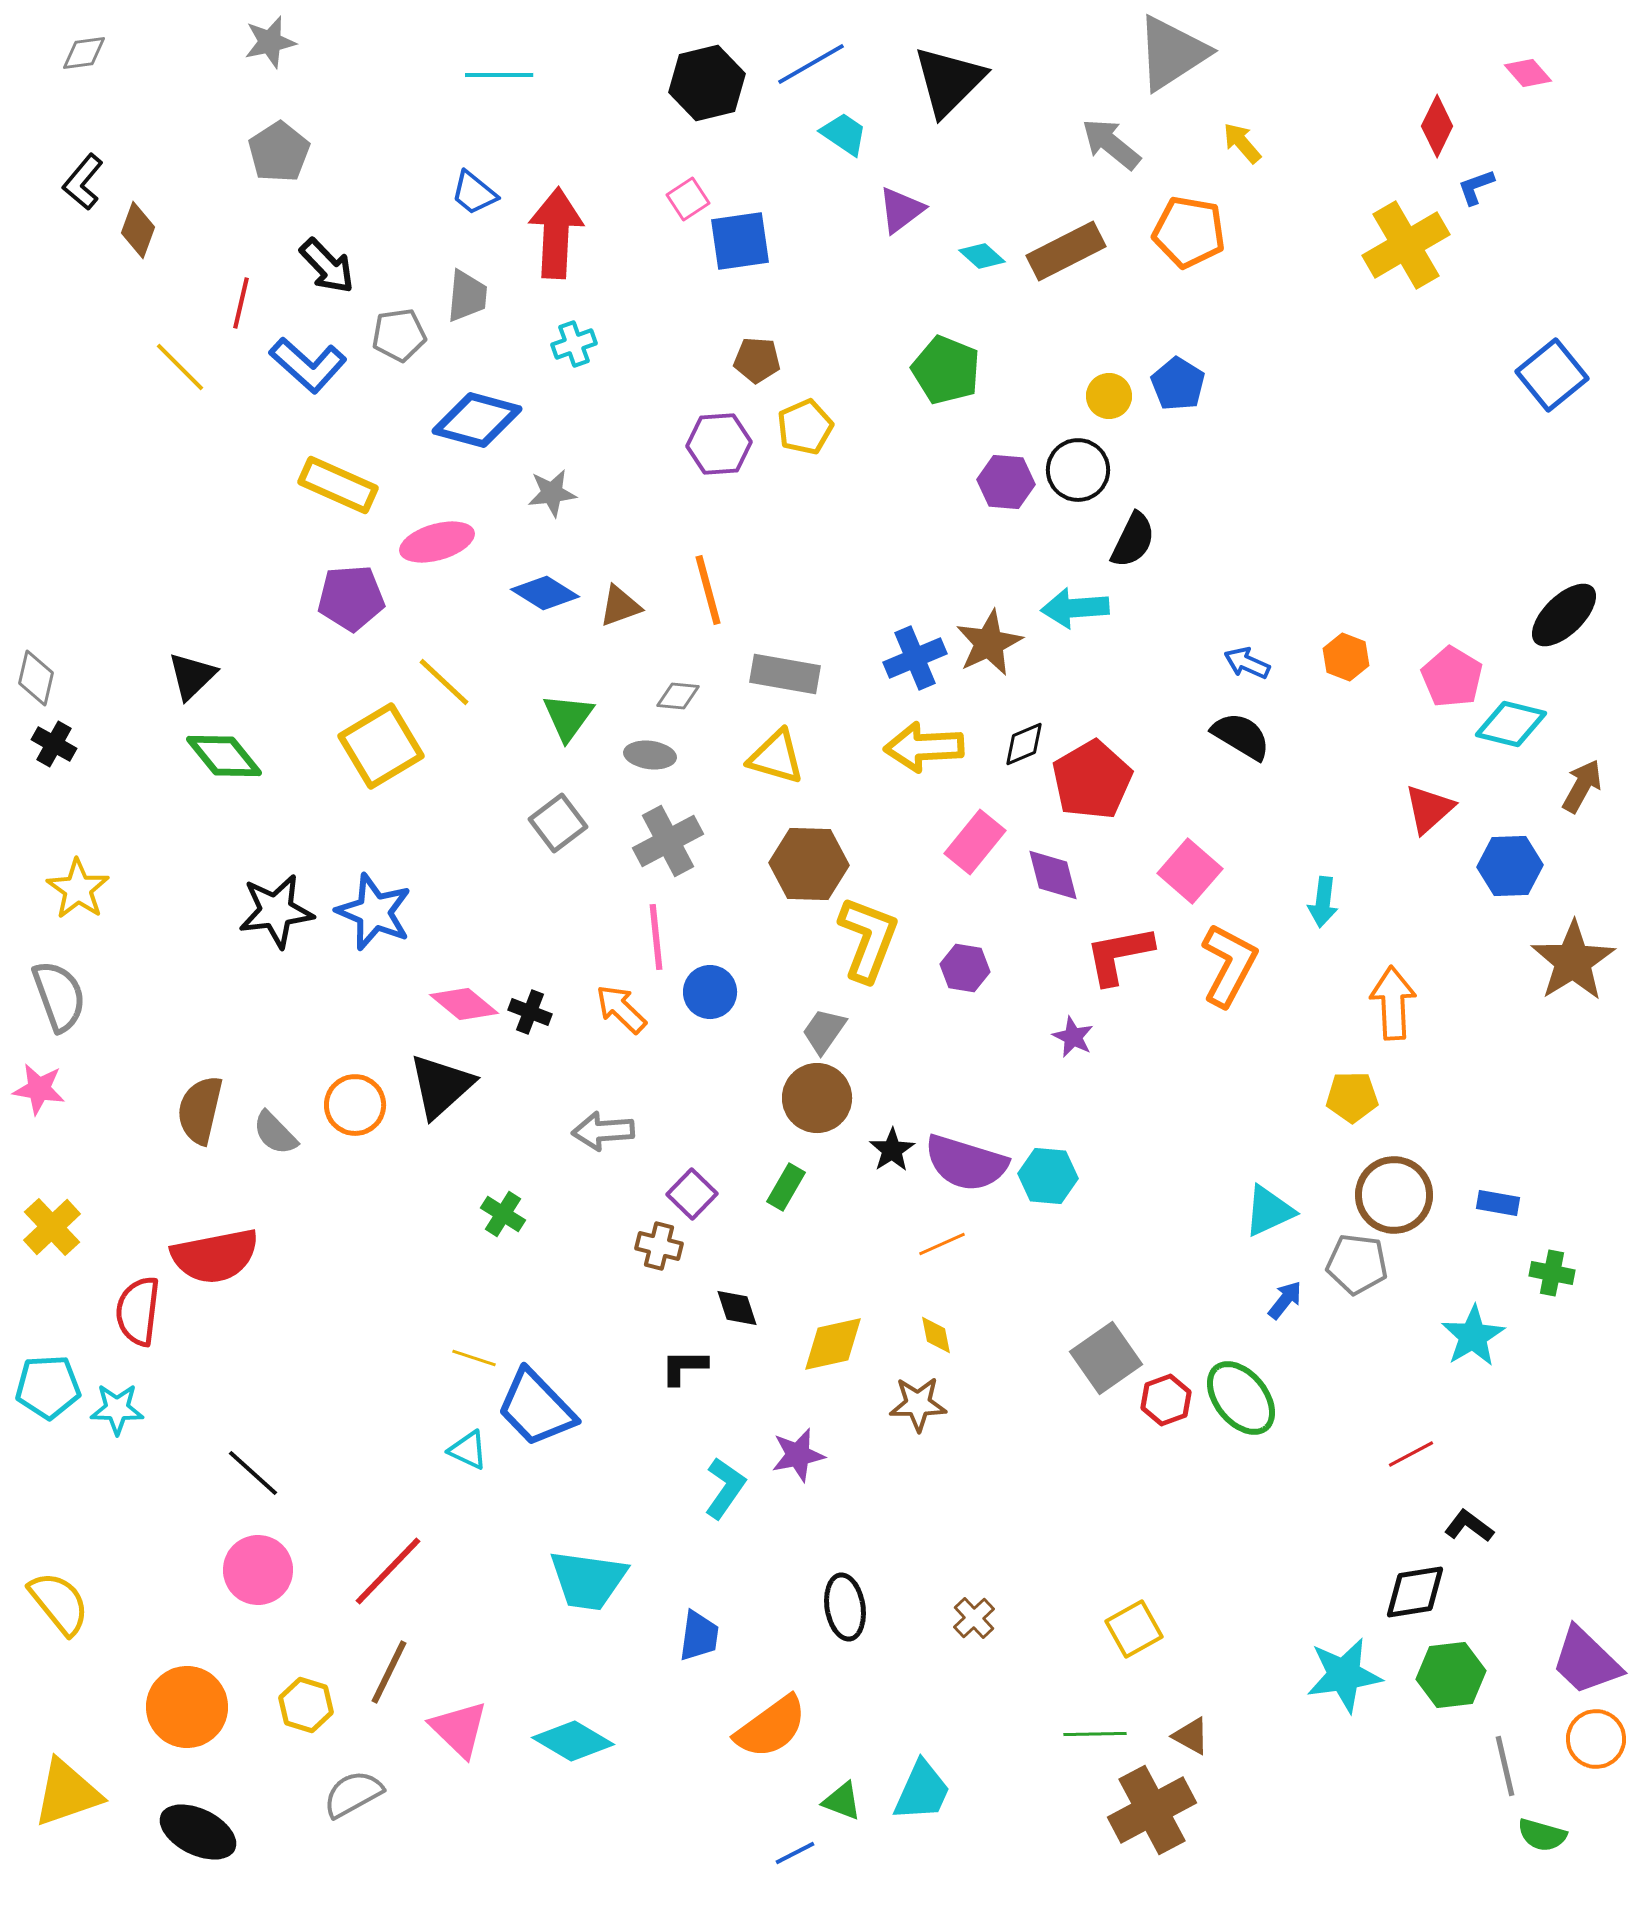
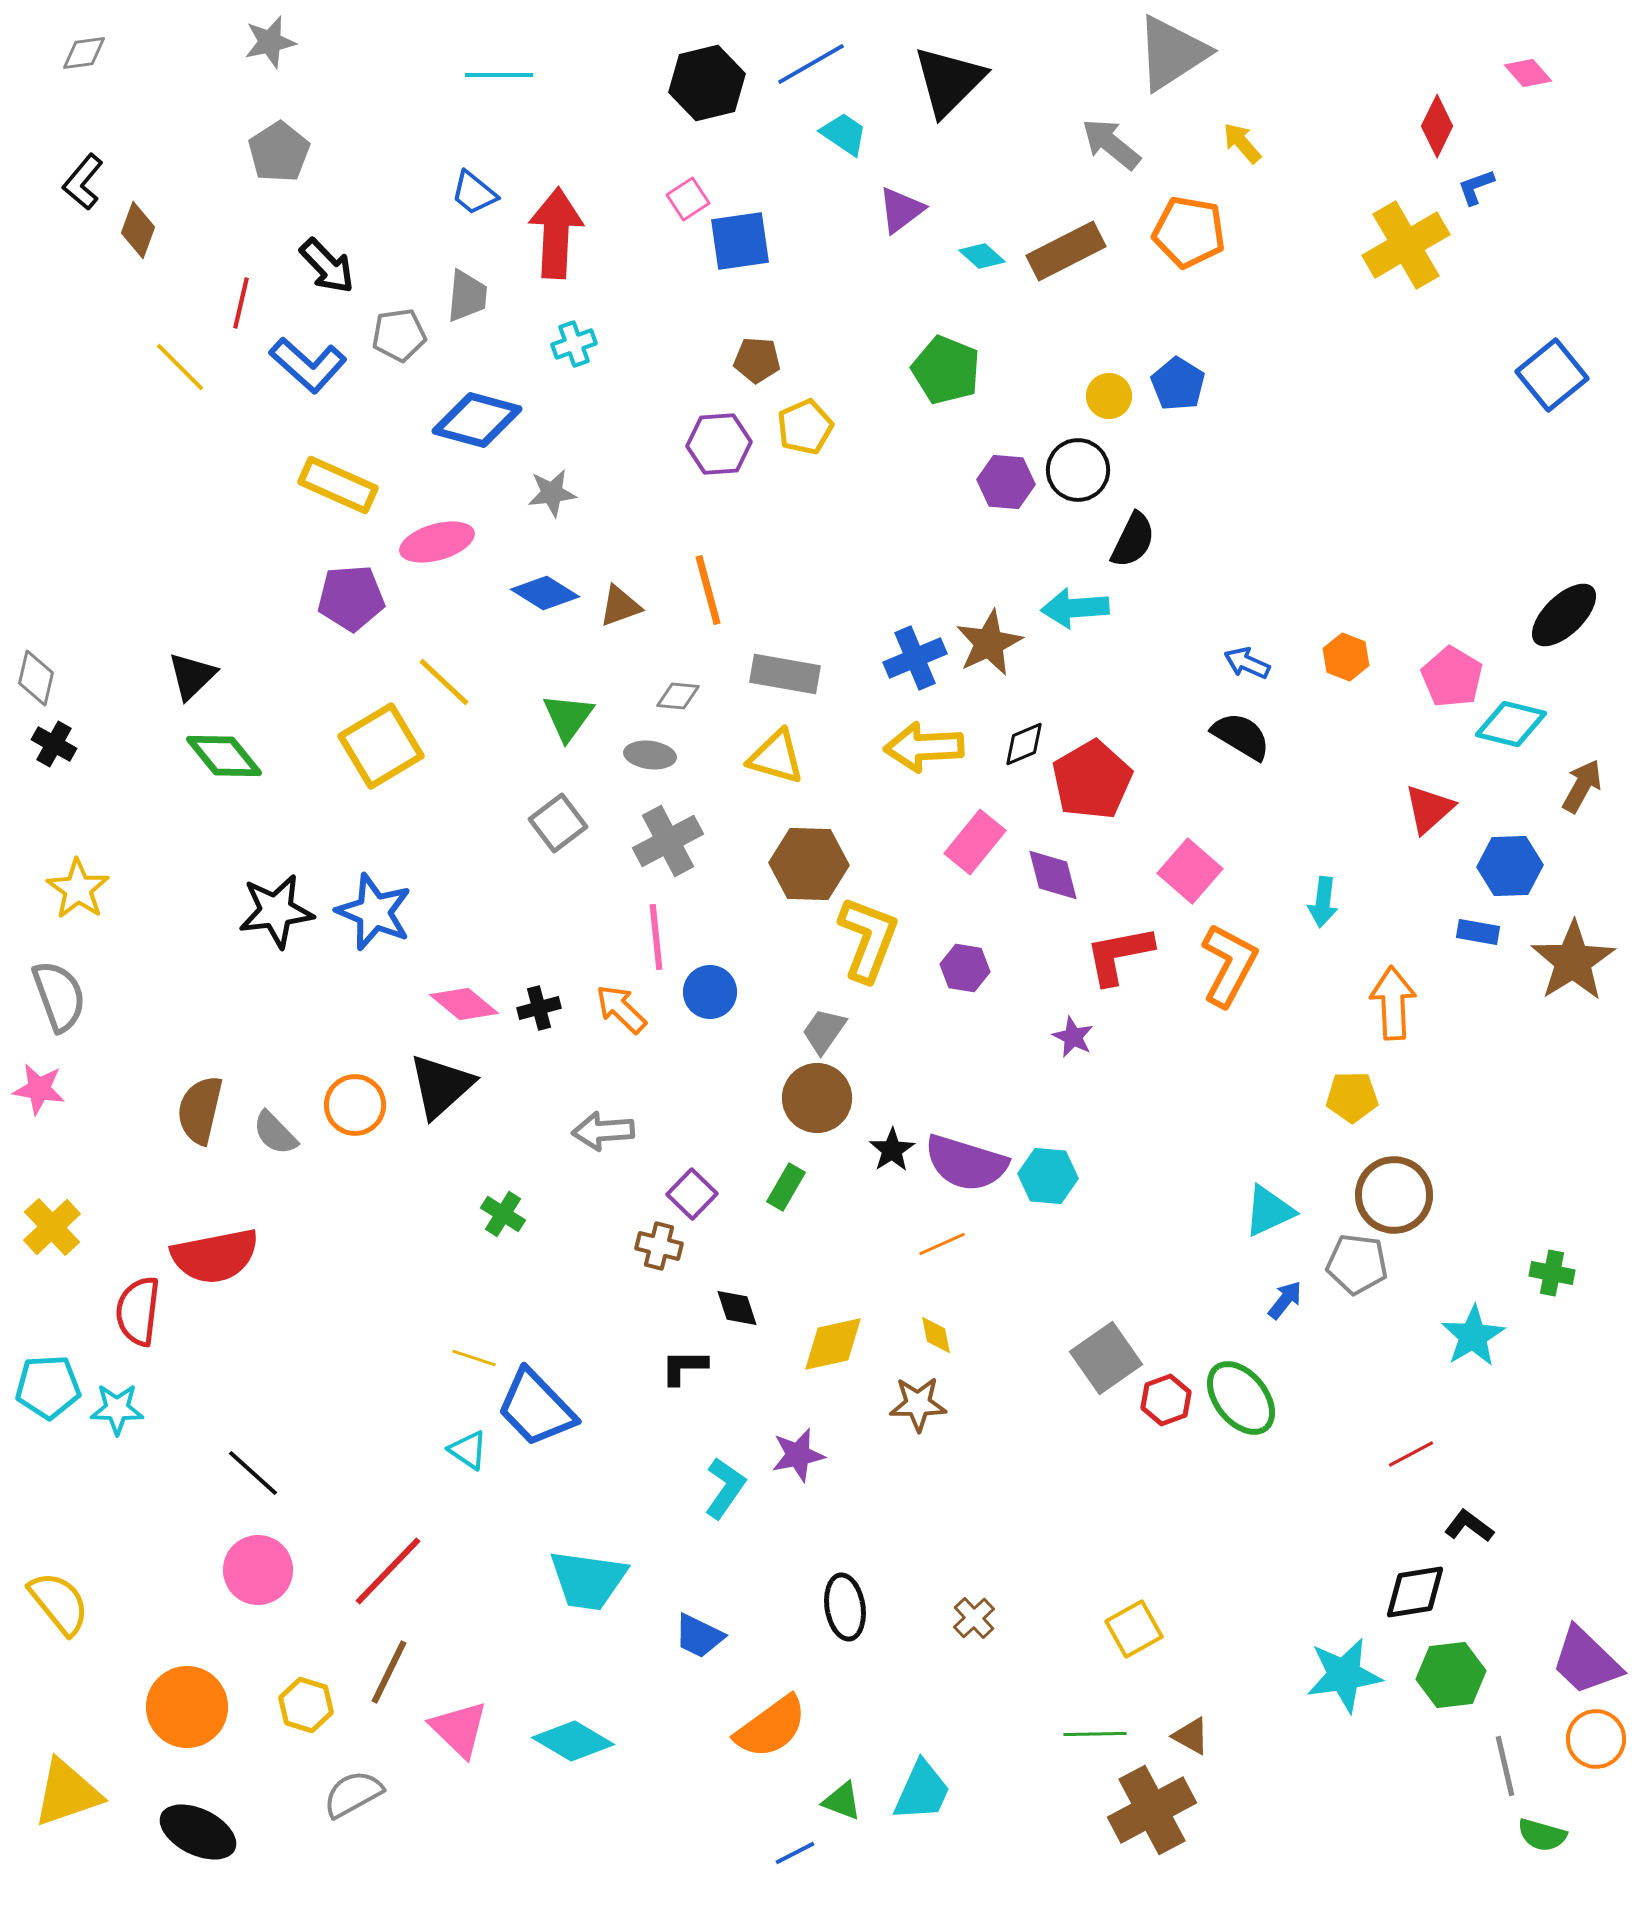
black cross at (530, 1012): moved 9 px right, 4 px up; rotated 36 degrees counterclockwise
blue rectangle at (1498, 1203): moved 20 px left, 271 px up
cyan triangle at (468, 1450): rotated 9 degrees clockwise
blue trapezoid at (699, 1636): rotated 108 degrees clockwise
